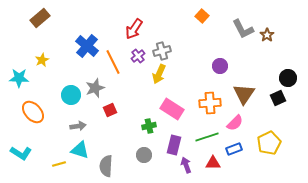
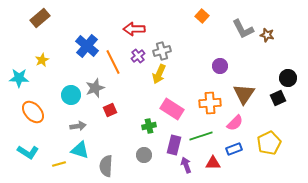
red arrow: rotated 55 degrees clockwise
brown star: rotated 24 degrees counterclockwise
green line: moved 6 px left, 1 px up
cyan L-shape: moved 7 px right, 1 px up
